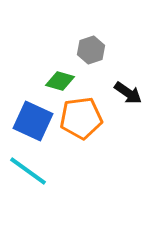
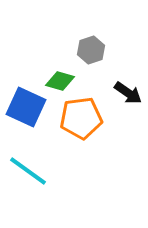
blue square: moved 7 px left, 14 px up
